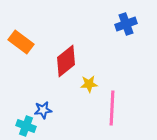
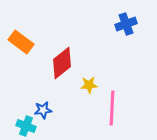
red diamond: moved 4 px left, 2 px down
yellow star: moved 1 px down
